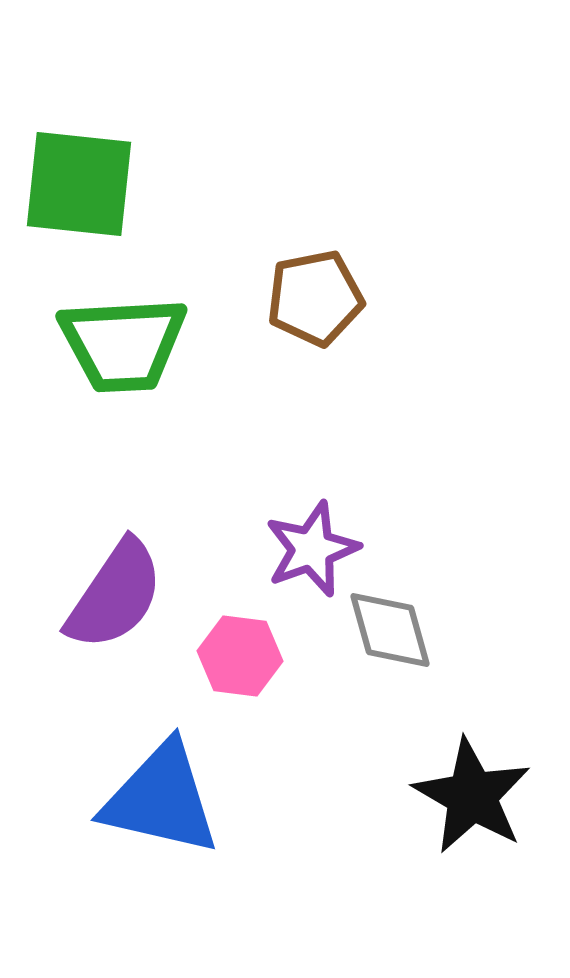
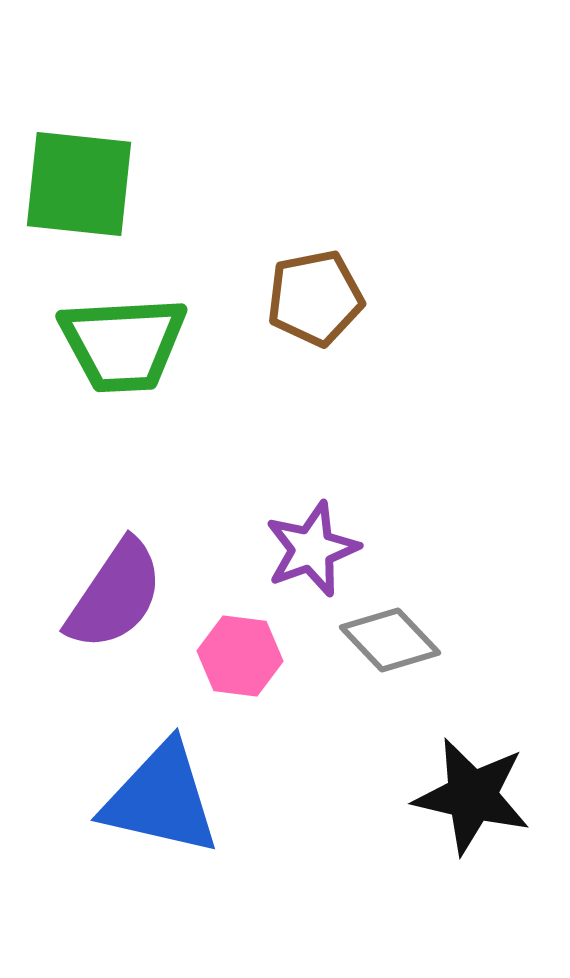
gray diamond: moved 10 px down; rotated 28 degrees counterclockwise
black star: rotated 17 degrees counterclockwise
